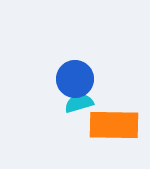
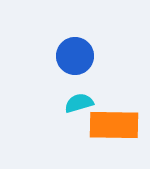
blue circle: moved 23 px up
